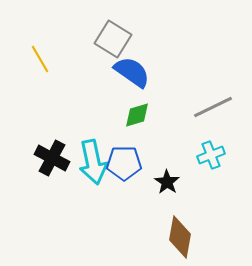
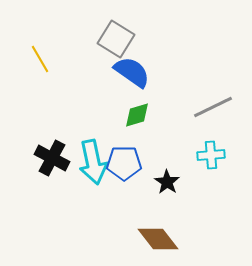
gray square: moved 3 px right
cyan cross: rotated 16 degrees clockwise
brown diamond: moved 22 px left, 2 px down; rotated 48 degrees counterclockwise
